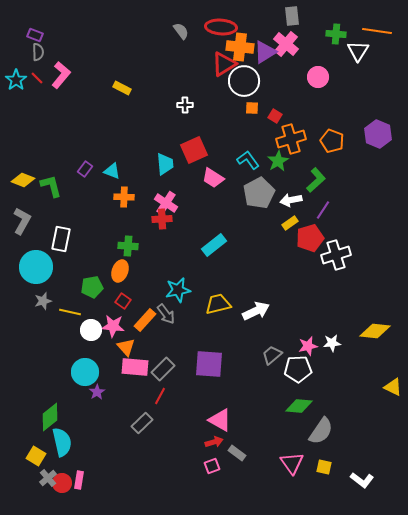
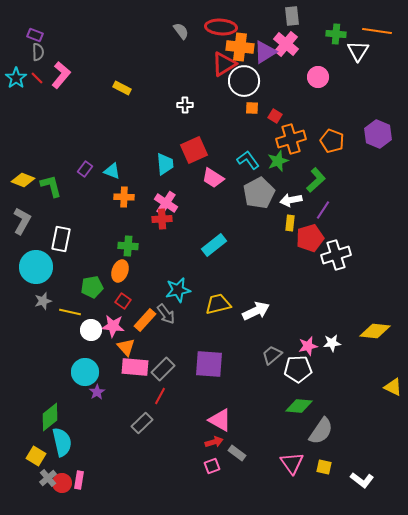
cyan star at (16, 80): moved 2 px up
green star at (278, 161): rotated 10 degrees clockwise
yellow rectangle at (290, 223): rotated 49 degrees counterclockwise
